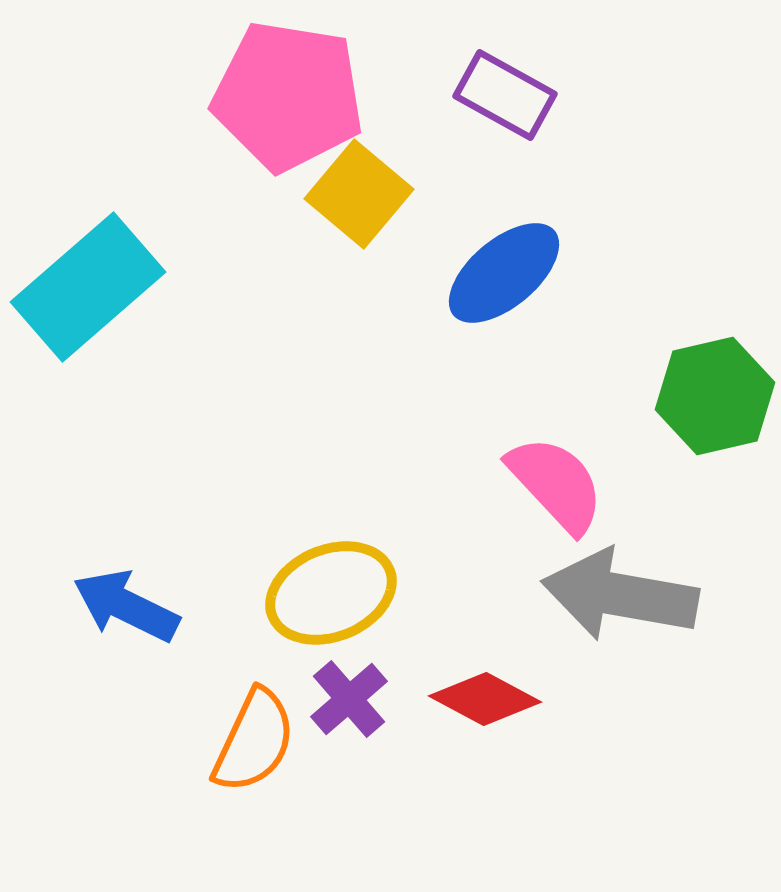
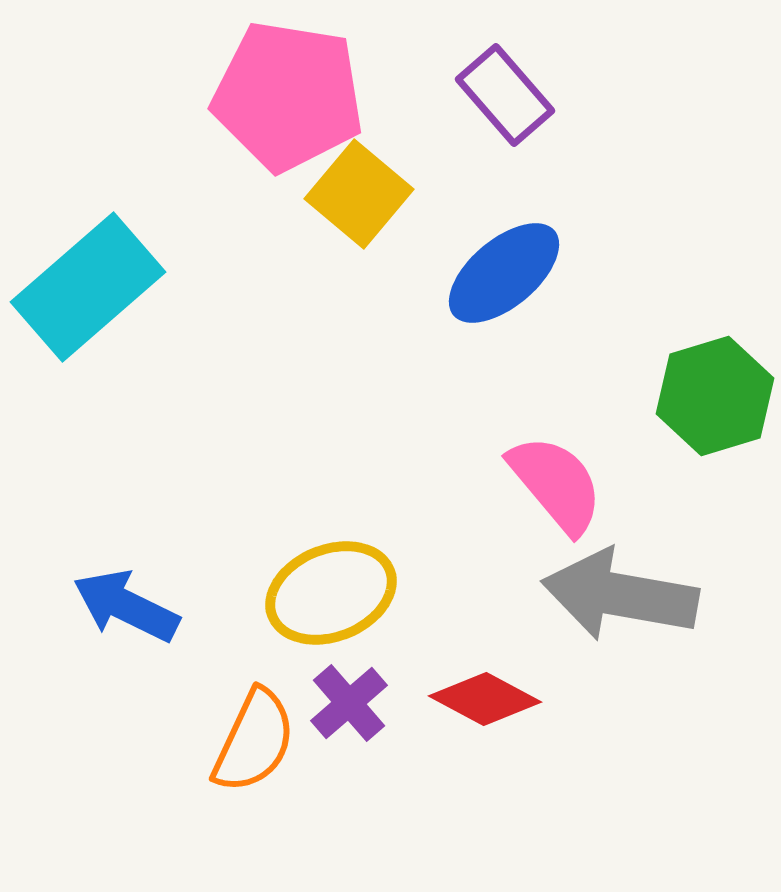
purple rectangle: rotated 20 degrees clockwise
green hexagon: rotated 4 degrees counterclockwise
pink semicircle: rotated 3 degrees clockwise
purple cross: moved 4 px down
